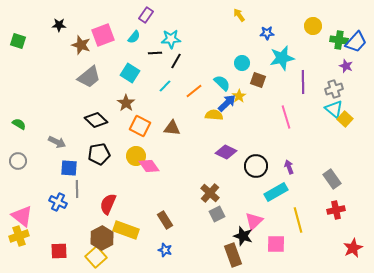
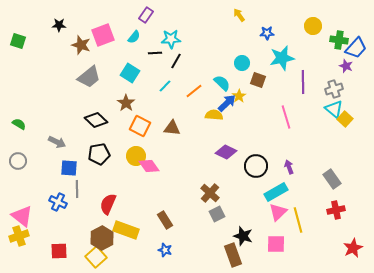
blue trapezoid at (356, 42): moved 6 px down
pink triangle at (254, 221): moved 24 px right, 9 px up
